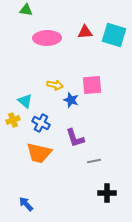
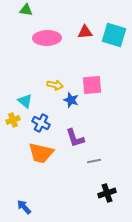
orange trapezoid: moved 2 px right
black cross: rotated 18 degrees counterclockwise
blue arrow: moved 2 px left, 3 px down
